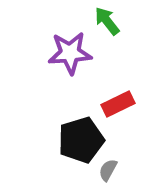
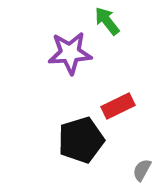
red rectangle: moved 2 px down
gray semicircle: moved 34 px right
